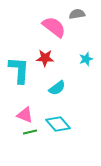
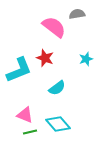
red star: rotated 18 degrees clockwise
cyan L-shape: rotated 64 degrees clockwise
